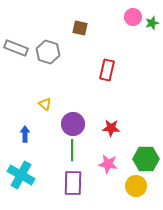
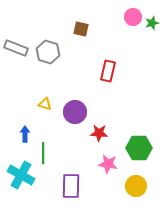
brown square: moved 1 px right, 1 px down
red rectangle: moved 1 px right, 1 px down
yellow triangle: rotated 24 degrees counterclockwise
purple circle: moved 2 px right, 12 px up
red star: moved 12 px left, 5 px down
green line: moved 29 px left, 3 px down
green hexagon: moved 7 px left, 11 px up
purple rectangle: moved 2 px left, 3 px down
